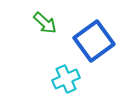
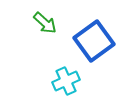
cyan cross: moved 2 px down
